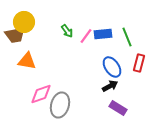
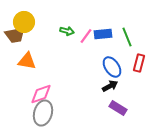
green arrow: rotated 40 degrees counterclockwise
gray ellipse: moved 17 px left, 8 px down
